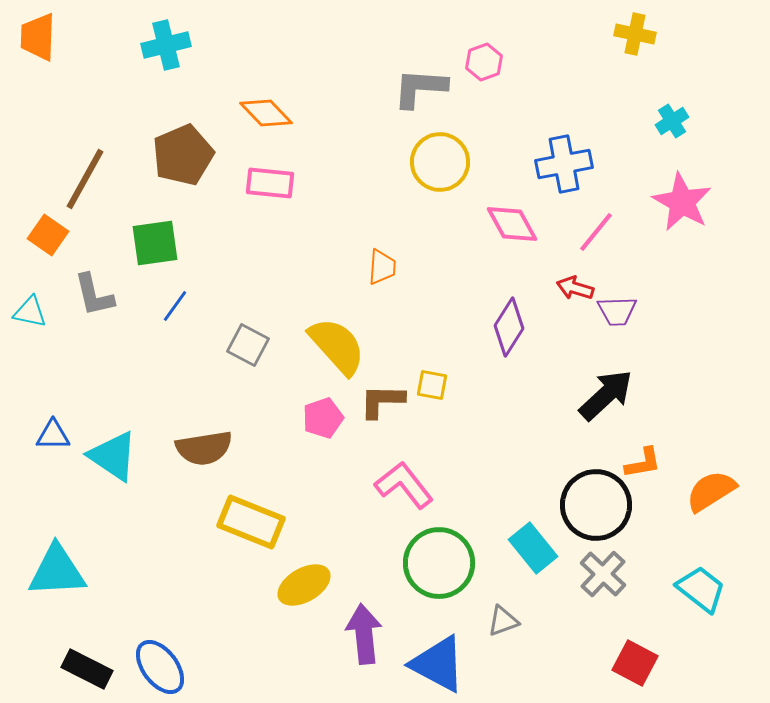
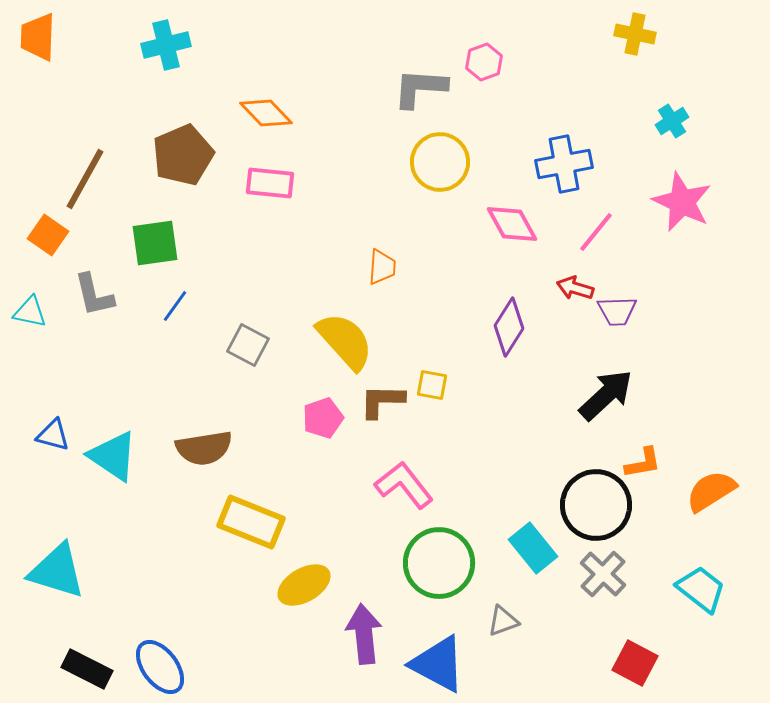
pink star at (682, 202): rotated 4 degrees counterclockwise
yellow semicircle at (337, 346): moved 8 px right, 5 px up
blue triangle at (53, 435): rotated 15 degrees clockwise
cyan triangle at (57, 571): rotated 20 degrees clockwise
